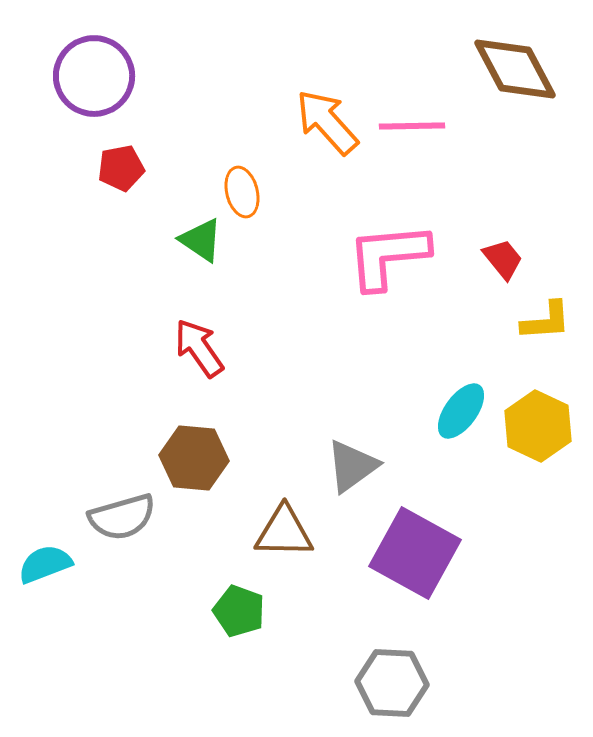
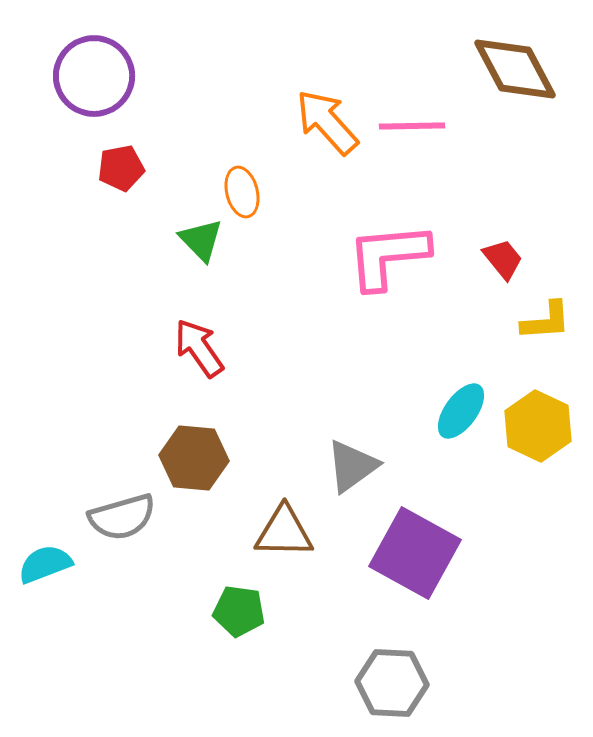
green triangle: rotated 12 degrees clockwise
green pentagon: rotated 12 degrees counterclockwise
